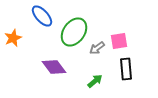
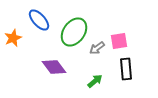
blue ellipse: moved 3 px left, 4 px down
